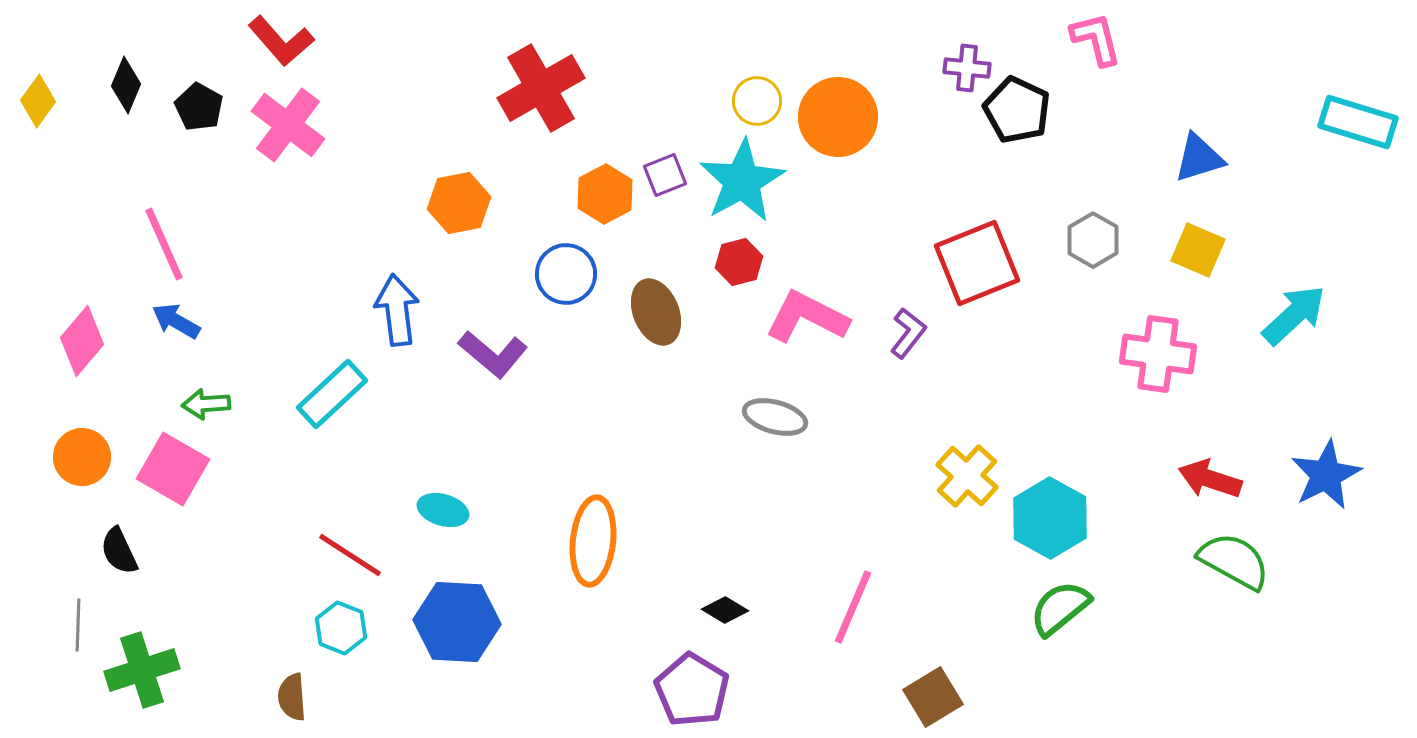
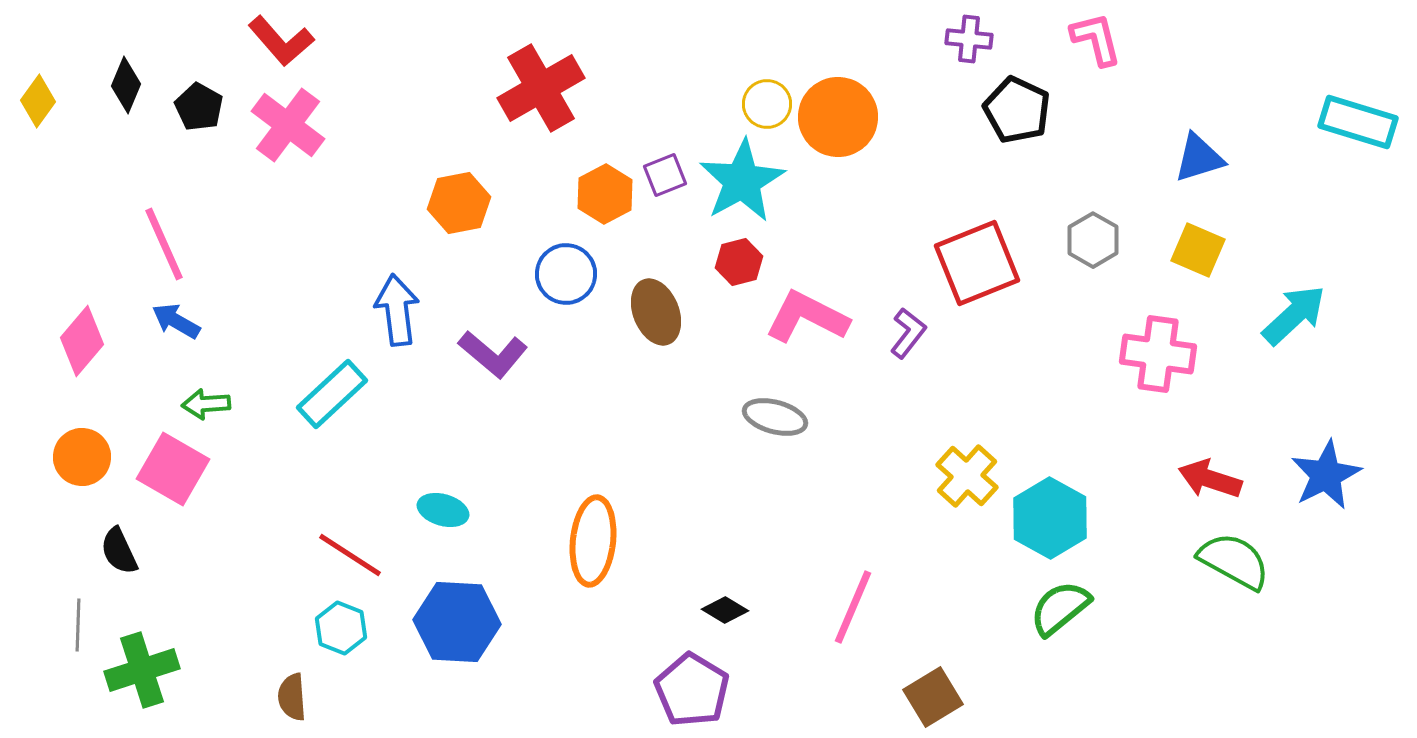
purple cross at (967, 68): moved 2 px right, 29 px up
yellow circle at (757, 101): moved 10 px right, 3 px down
